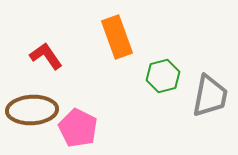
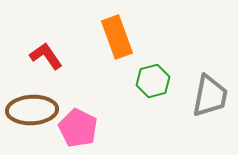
green hexagon: moved 10 px left, 5 px down
